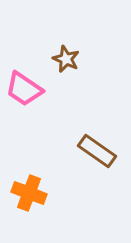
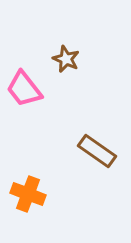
pink trapezoid: rotated 18 degrees clockwise
orange cross: moved 1 px left, 1 px down
